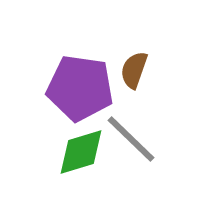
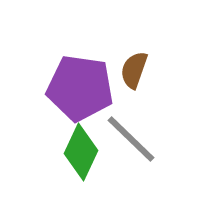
green diamond: rotated 48 degrees counterclockwise
